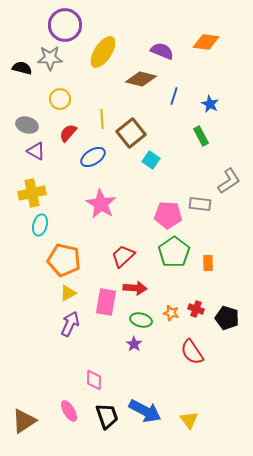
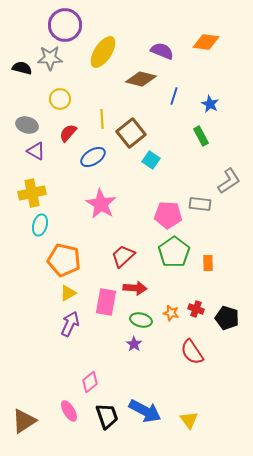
pink diamond at (94, 380): moved 4 px left, 2 px down; rotated 50 degrees clockwise
